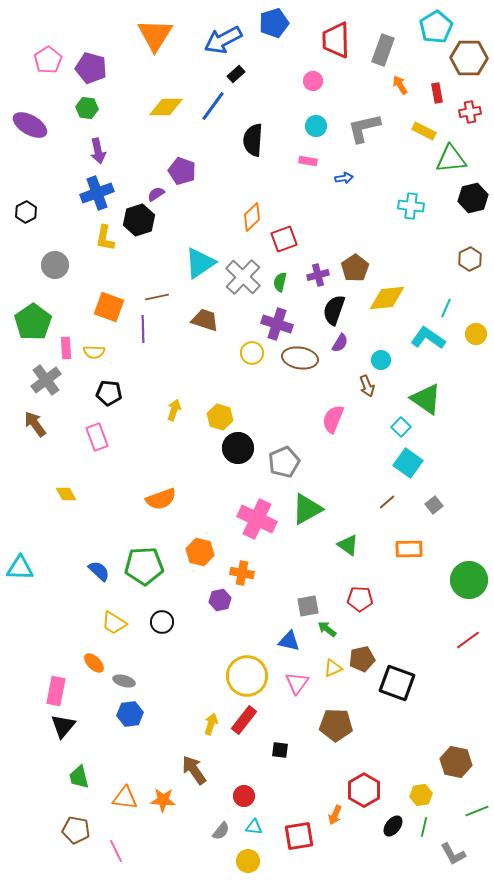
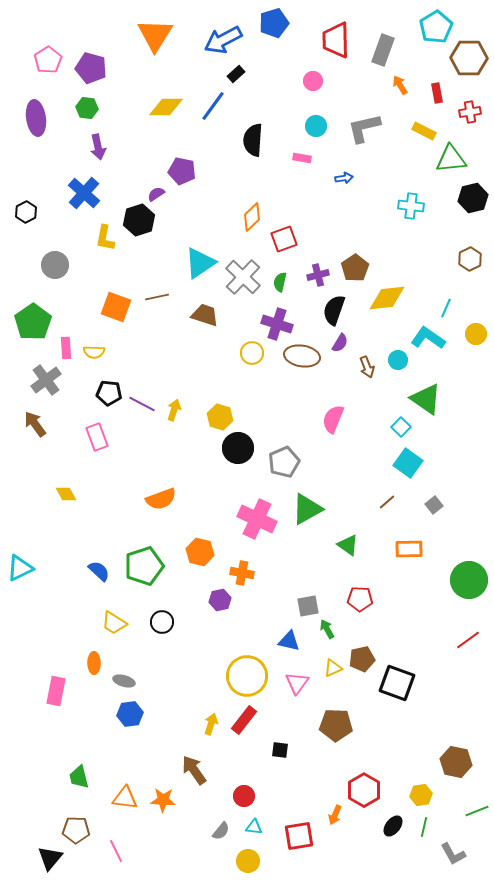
purple ellipse at (30, 125): moved 6 px right, 7 px up; rotated 52 degrees clockwise
purple arrow at (98, 151): moved 4 px up
pink rectangle at (308, 161): moved 6 px left, 3 px up
purple pentagon at (182, 171): rotated 8 degrees counterclockwise
blue cross at (97, 193): moved 13 px left; rotated 28 degrees counterclockwise
orange square at (109, 307): moved 7 px right
brown trapezoid at (205, 320): moved 5 px up
purple line at (143, 329): moved 1 px left, 75 px down; rotated 60 degrees counterclockwise
brown ellipse at (300, 358): moved 2 px right, 2 px up
cyan circle at (381, 360): moved 17 px right
brown arrow at (367, 386): moved 19 px up
green pentagon at (144, 566): rotated 15 degrees counterclockwise
cyan triangle at (20, 568): rotated 28 degrees counterclockwise
green arrow at (327, 629): rotated 24 degrees clockwise
orange ellipse at (94, 663): rotated 45 degrees clockwise
black triangle at (63, 726): moved 13 px left, 132 px down
brown pentagon at (76, 830): rotated 8 degrees counterclockwise
